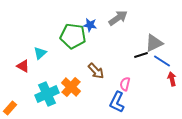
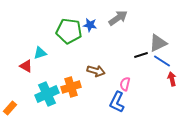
green pentagon: moved 4 px left, 5 px up
gray triangle: moved 4 px right
cyan triangle: rotated 24 degrees clockwise
red triangle: moved 3 px right
brown arrow: rotated 30 degrees counterclockwise
orange cross: rotated 30 degrees clockwise
